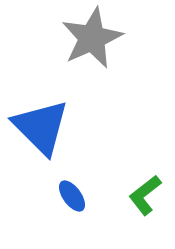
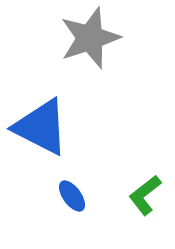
gray star: moved 2 px left; rotated 6 degrees clockwise
blue triangle: rotated 18 degrees counterclockwise
